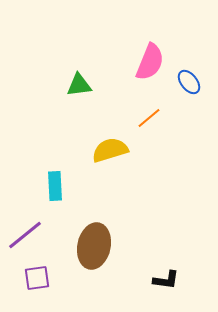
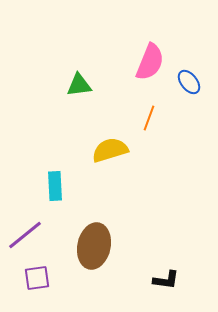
orange line: rotated 30 degrees counterclockwise
